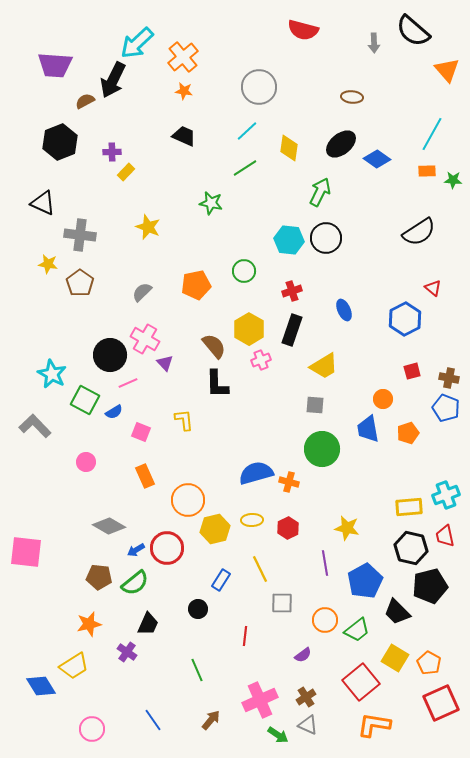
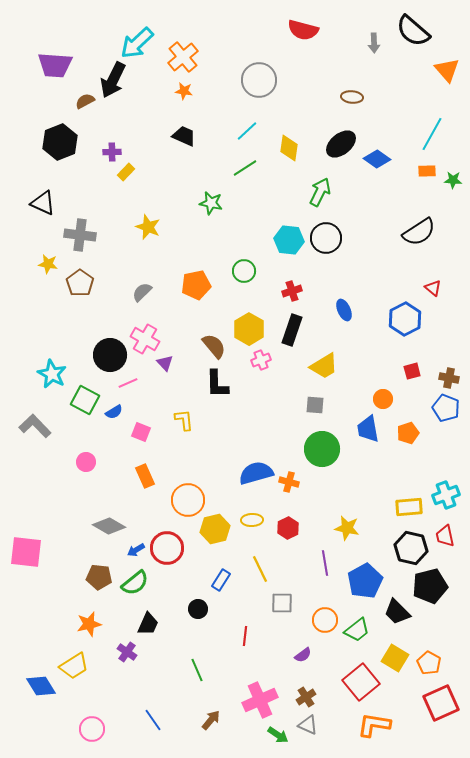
gray circle at (259, 87): moved 7 px up
